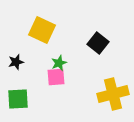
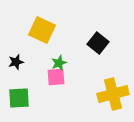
green square: moved 1 px right, 1 px up
